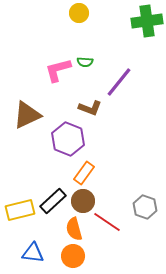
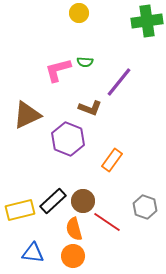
orange rectangle: moved 28 px right, 13 px up
